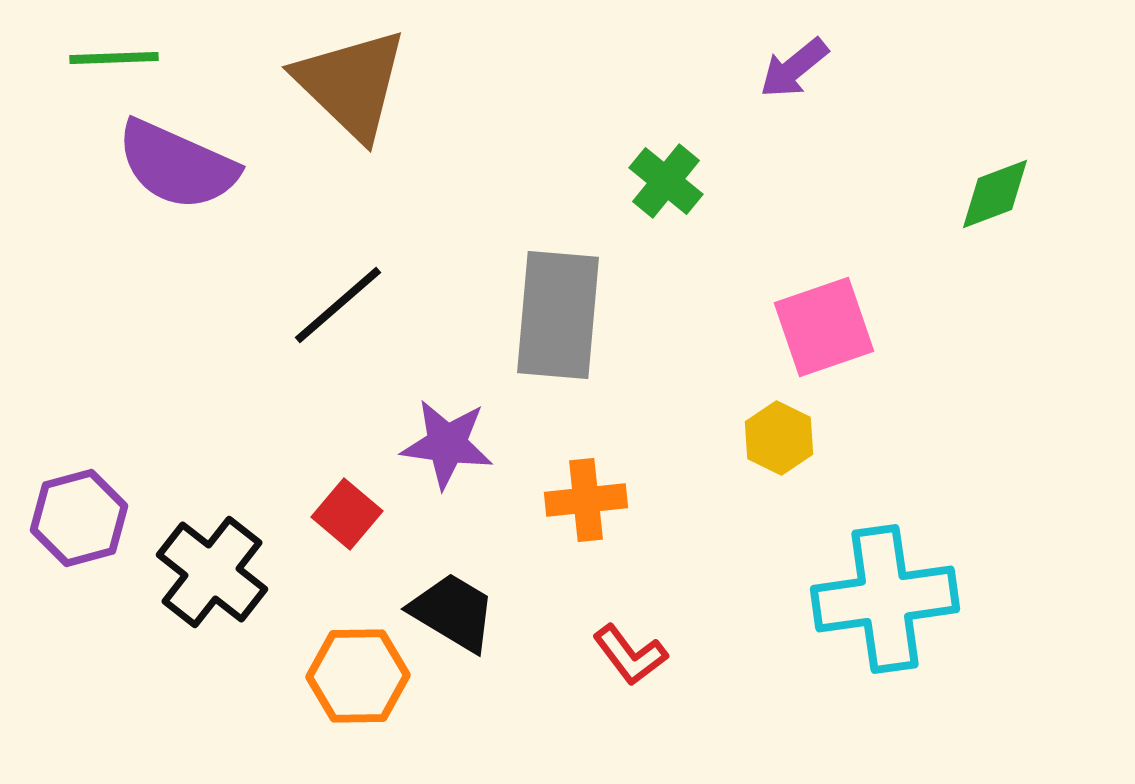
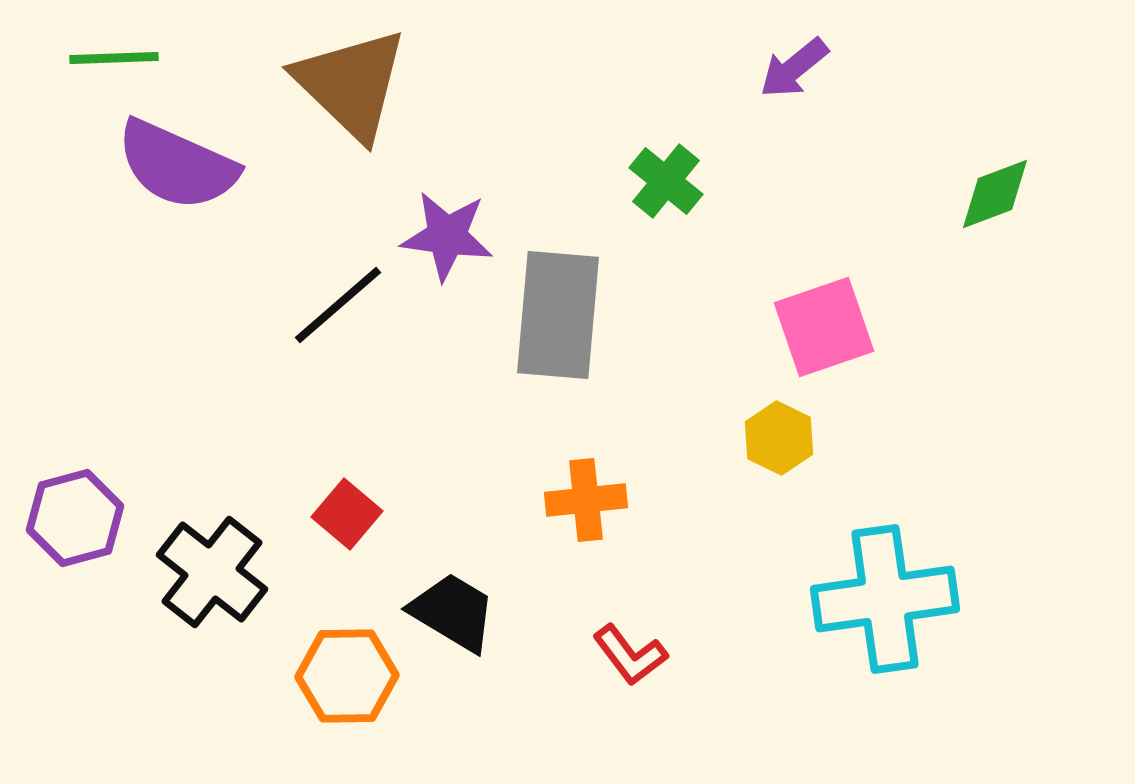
purple star: moved 208 px up
purple hexagon: moved 4 px left
orange hexagon: moved 11 px left
